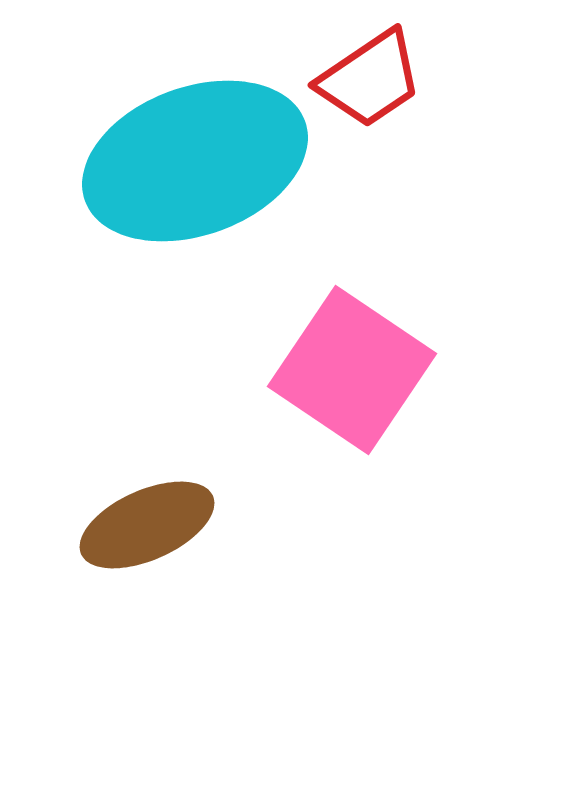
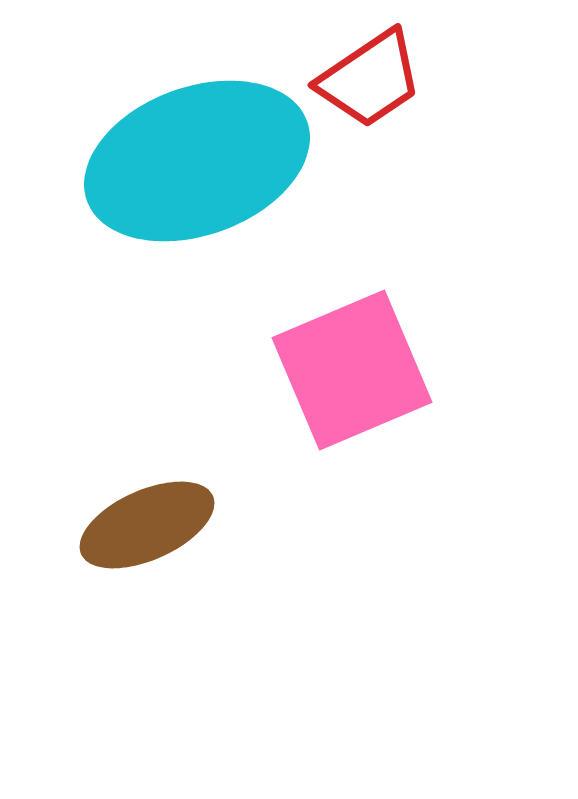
cyan ellipse: moved 2 px right
pink square: rotated 33 degrees clockwise
